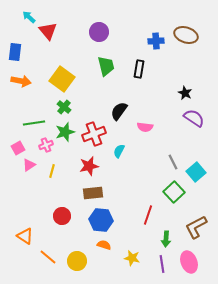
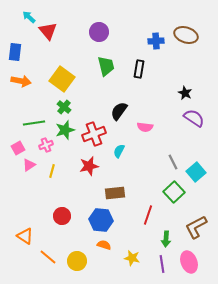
green star: moved 2 px up
brown rectangle: moved 22 px right
